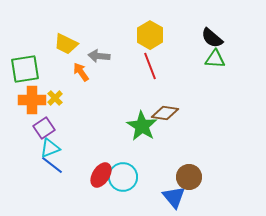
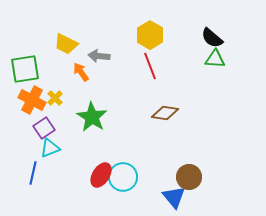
orange cross: rotated 28 degrees clockwise
green star: moved 50 px left, 9 px up
blue line: moved 19 px left, 8 px down; rotated 65 degrees clockwise
